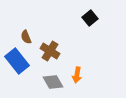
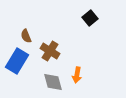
brown semicircle: moved 1 px up
blue rectangle: rotated 70 degrees clockwise
gray diamond: rotated 15 degrees clockwise
